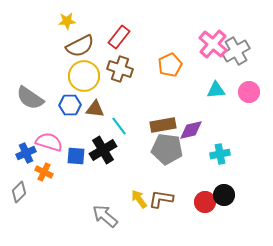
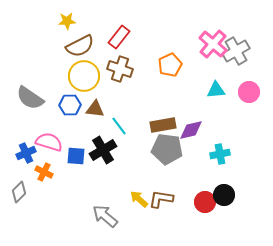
yellow arrow: rotated 12 degrees counterclockwise
